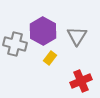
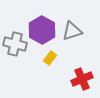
purple hexagon: moved 1 px left, 1 px up
gray triangle: moved 5 px left, 5 px up; rotated 40 degrees clockwise
red cross: moved 1 px right, 2 px up
